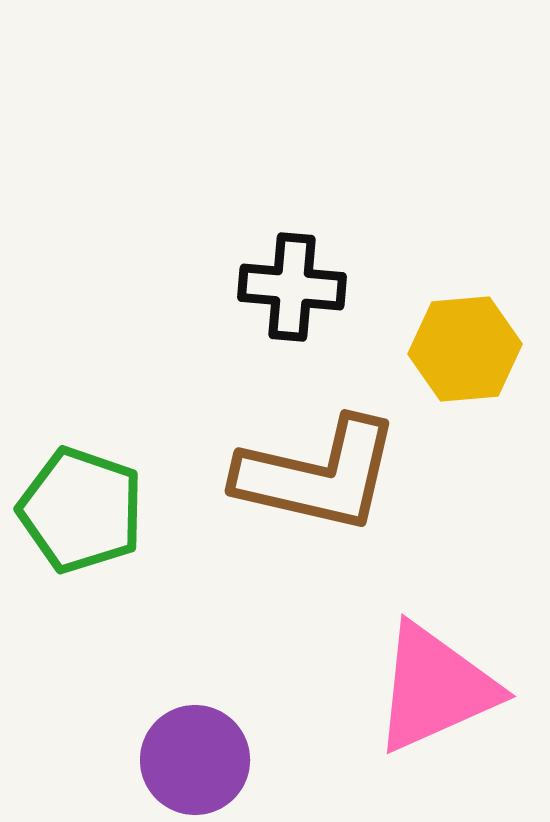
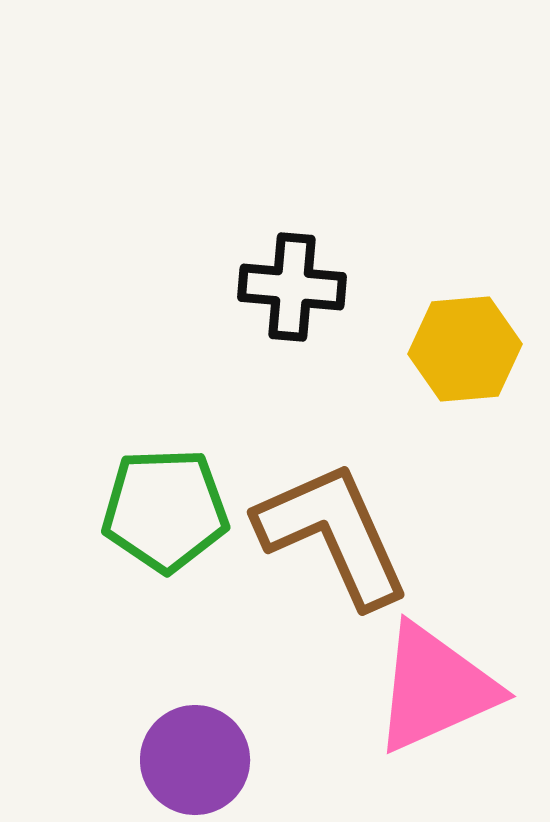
brown L-shape: moved 15 px right, 59 px down; rotated 127 degrees counterclockwise
green pentagon: moved 84 px right; rotated 21 degrees counterclockwise
